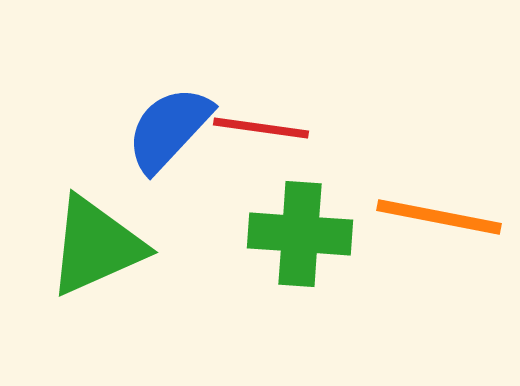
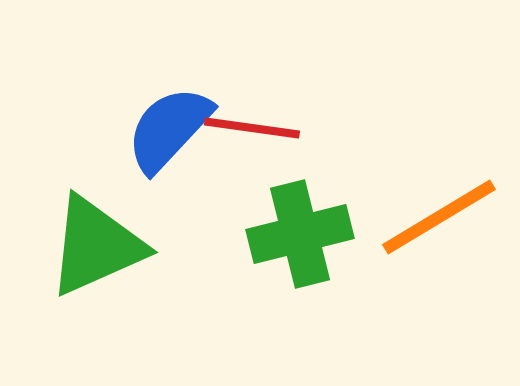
red line: moved 9 px left
orange line: rotated 42 degrees counterclockwise
green cross: rotated 18 degrees counterclockwise
